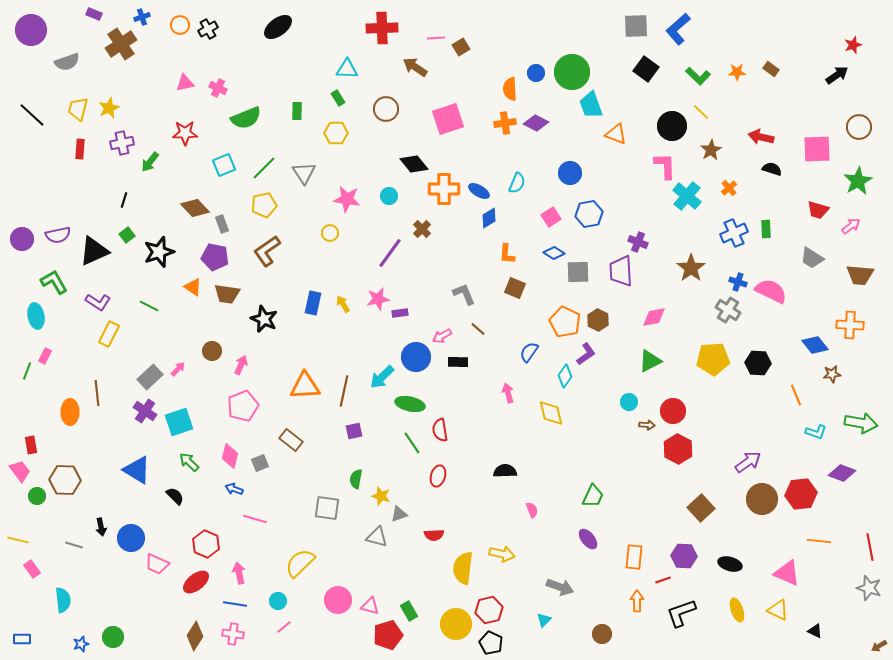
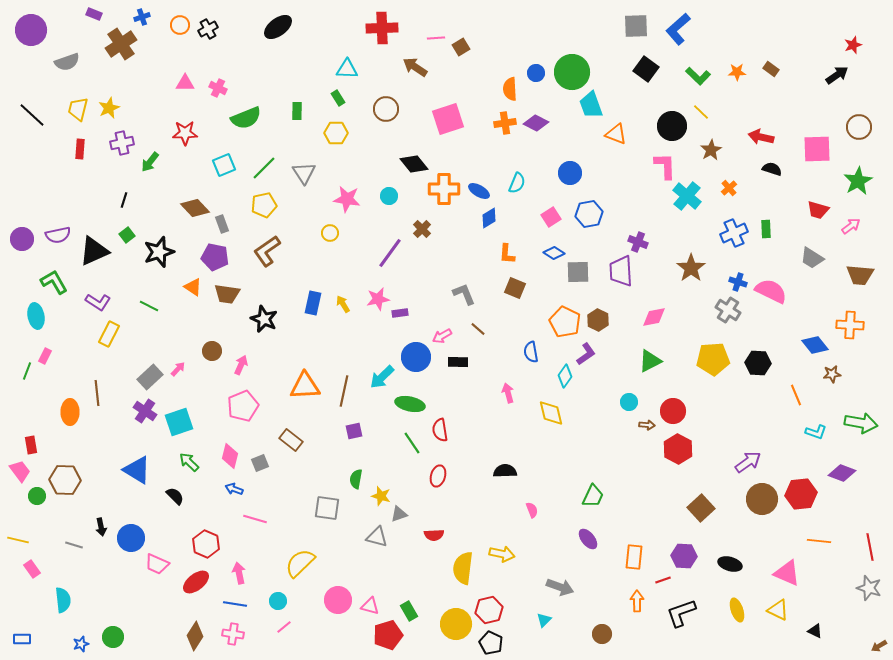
pink triangle at (185, 83): rotated 12 degrees clockwise
blue semicircle at (529, 352): moved 2 px right; rotated 45 degrees counterclockwise
